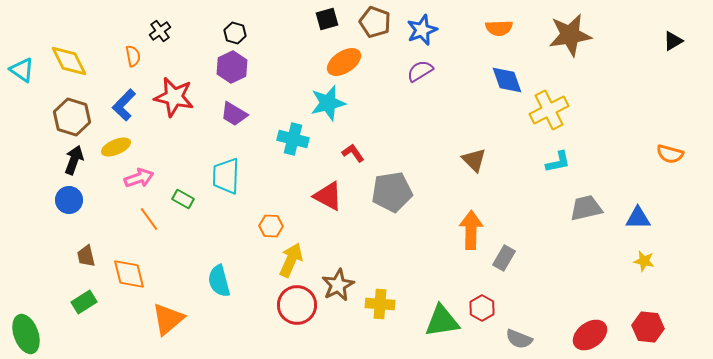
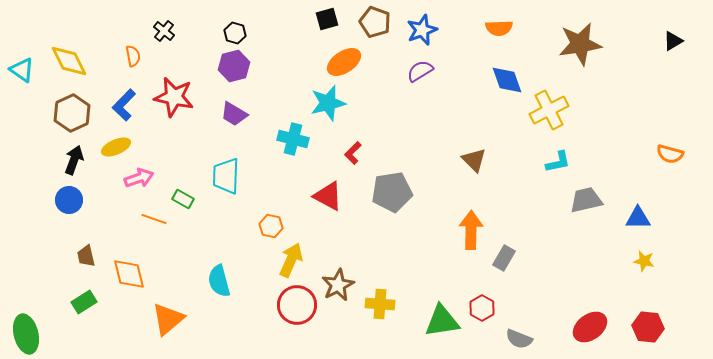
black cross at (160, 31): moved 4 px right; rotated 15 degrees counterclockwise
brown star at (570, 35): moved 10 px right, 9 px down
purple hexagon at (232, 67): moved 2 px right, 1 px up; rotated 12 degrees clockwise
brown hexagon at (72, 117): moved 4 px up; rotated 18 degrees clockwise
red L-shape at (353, 153): rotated 100 degrees counterclockwise
gray trapezoid at (586, 208): moved 8 px up
orange line at (149, 219): moved 5 px right; rotated 35 degrees counterclockwise
orange hexagon at (271, 226): rotated 10 degrees clockwise
green ellipse at (26, 334): rotated 6 degrees clockwise
red ellipse at (590, 335): moved 8 px up
